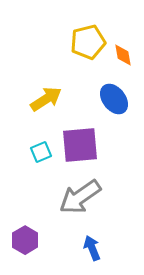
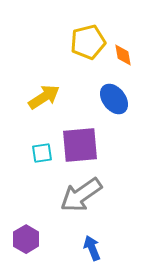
yellow arrow: moved 2 px left, 2 px up
cyan square: moved 1 px right, 1 px down; rotated 15 degrees clockwise
gray arrow: moved 1 px right, 2 px up
purple hexagon: moved 1 px right, 1 px up
